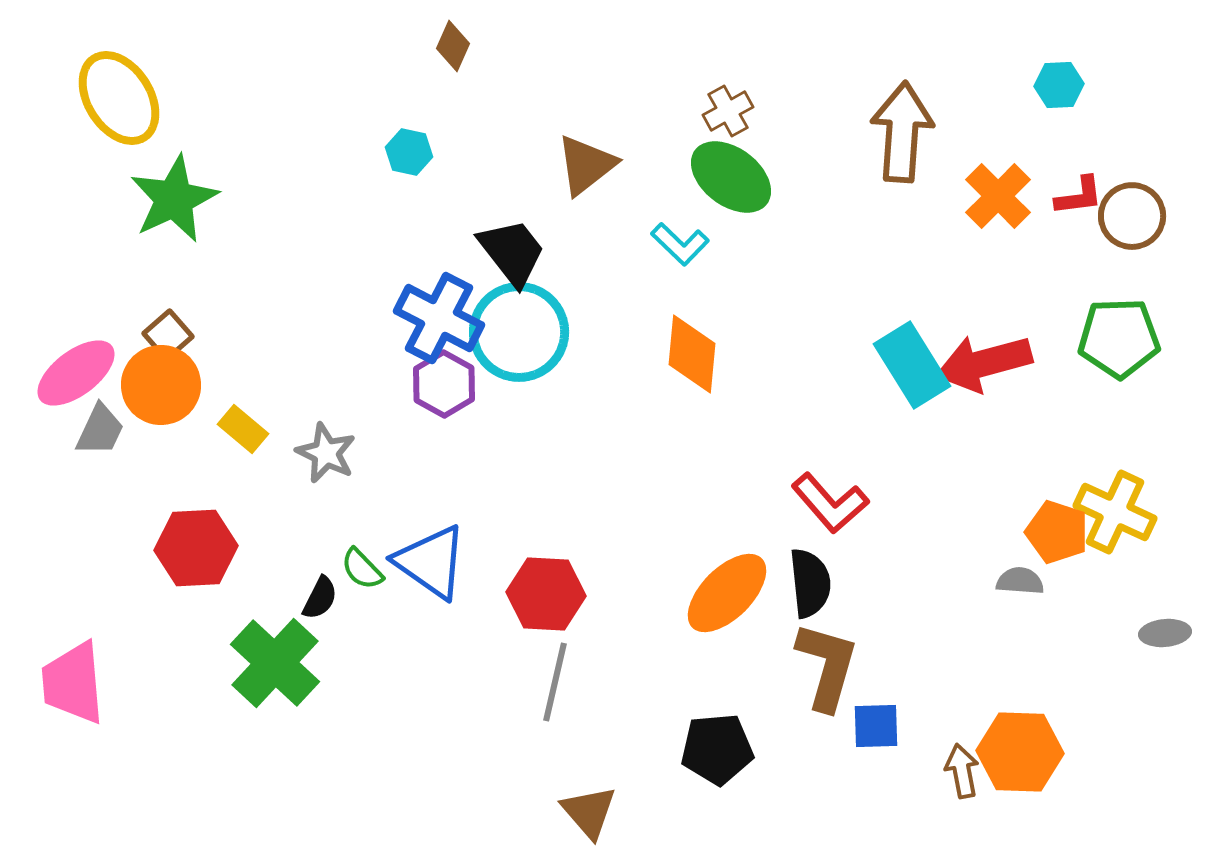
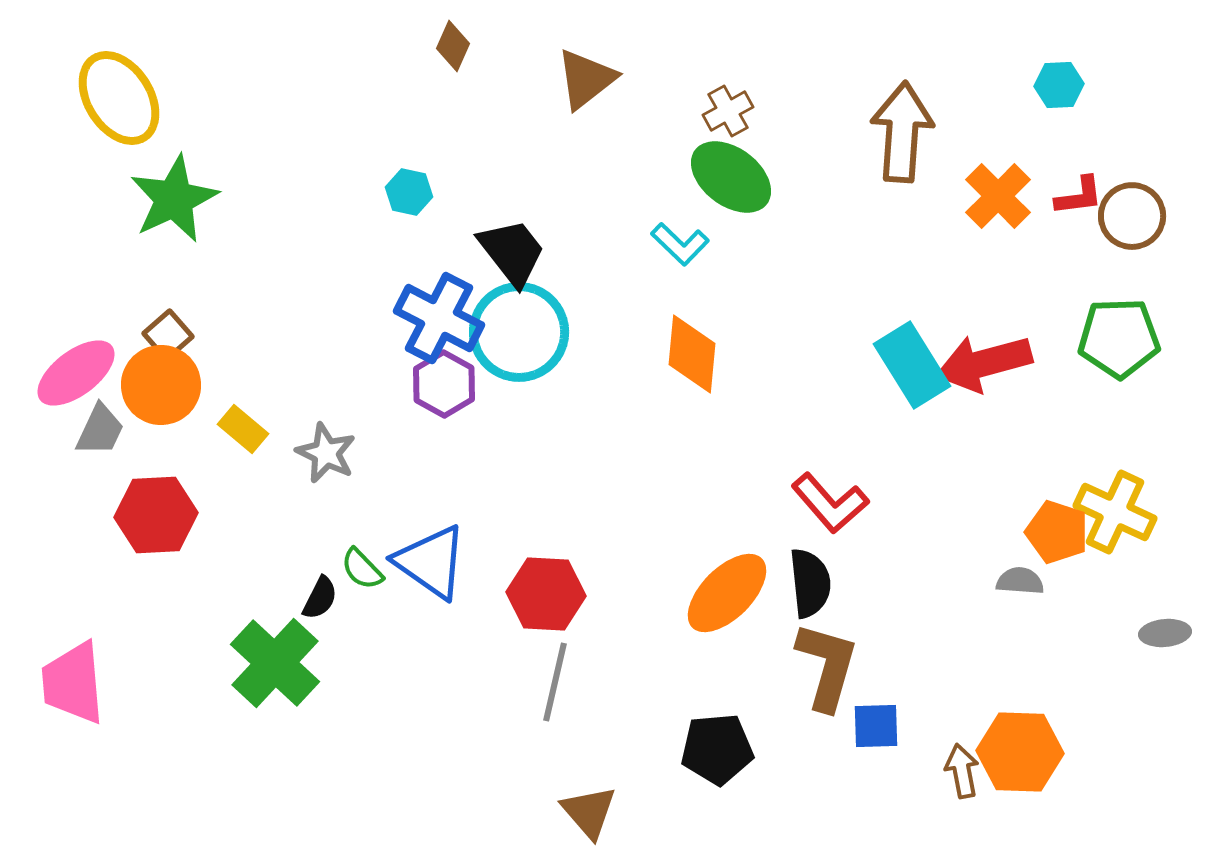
cyan hexagon at (409, 152): moved 40 px down
brown triangle at (586, 165): moved 86 px up
red hexagon at (196, 548): moved 40 px left, 33 px up
